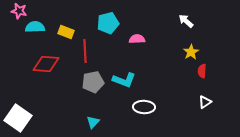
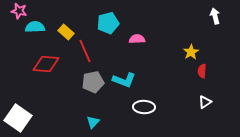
white arrow: moved 29 px right, 5 px up; rotated 35 degrees clockwise
yellow rectangle: rotated 21 degrees clockwise
red line: rotated 20 degrees counterclockwise
